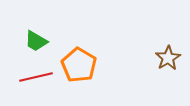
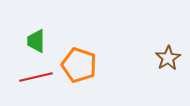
green trapezoid: rotated 60 degrees clockwise
orange pentagon: rotated 12 degrees counterclockwise
